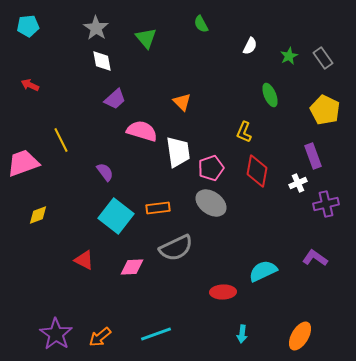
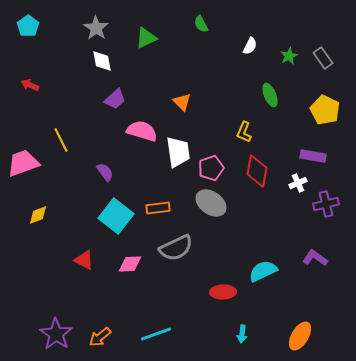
cyan pentagon: rotated 30 degrees counterclockwise
green triangle: rotated 45 degrees clockwise
purple rectangle: rotated 60 degrees counterclockwise
pink diamond: moved 2 px left, 3 px up
